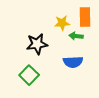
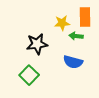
blue semicircle: rotated 18 degrees clockwise
